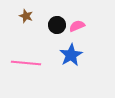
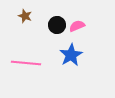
brown star: moved 1 px left
